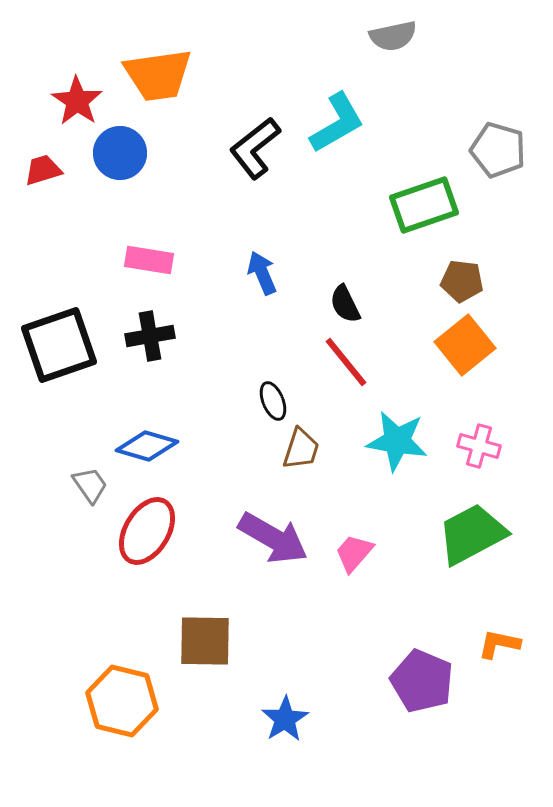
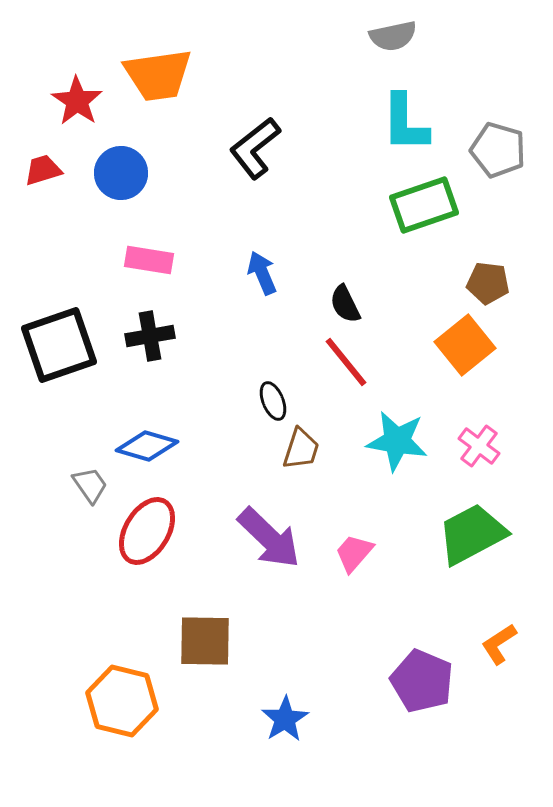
cyan L-shape: moved 68 px right; rotated 120 degrees clockwise
blue circle: moved 1 px right, 20 px down
brown pentagon: moved 26 px right, 2 px down
pink cross: rotated 21 degrees clockwise
purple arrow: moved 4 px left; rotated 14 degrees clockwise
orange L-shape: rotated 45 degrees counterclockwise
